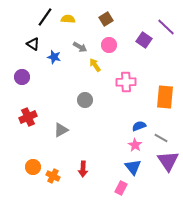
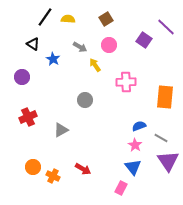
blue star: moved 1 px left, 2 px down; rotated 16 degrees clockwise
red arrow: rotated 63 degrees counterclockwise
